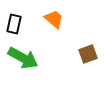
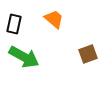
green arrow: moved 1 px right, 1 px up
